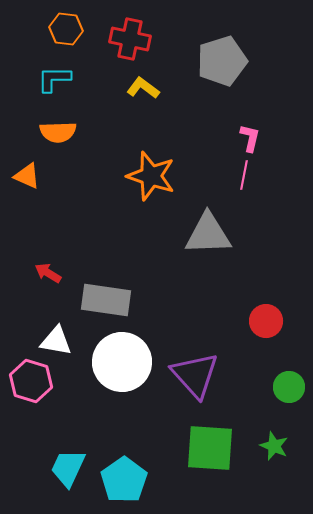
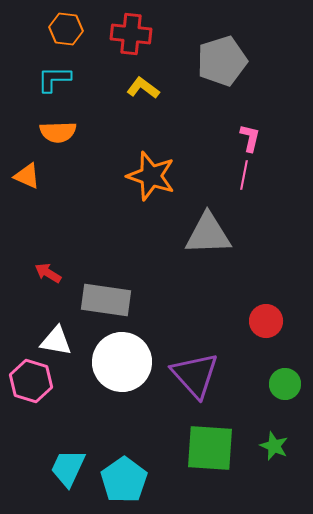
red cross: moved 1 px right, 5 px up; rotated 6 degrees counterclockwise
green circle: moved 4 px left, 3 px up
